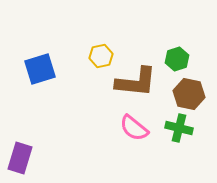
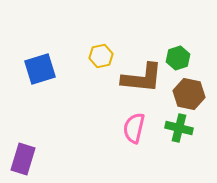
green hexagon: moved 1 px right, 1 px up
brown L-shape: moved 6 px right, 4 px up
pink semicircle: rotated 64 degrees clockwise
purple rectangle: moved 3 px right, 1 px down
